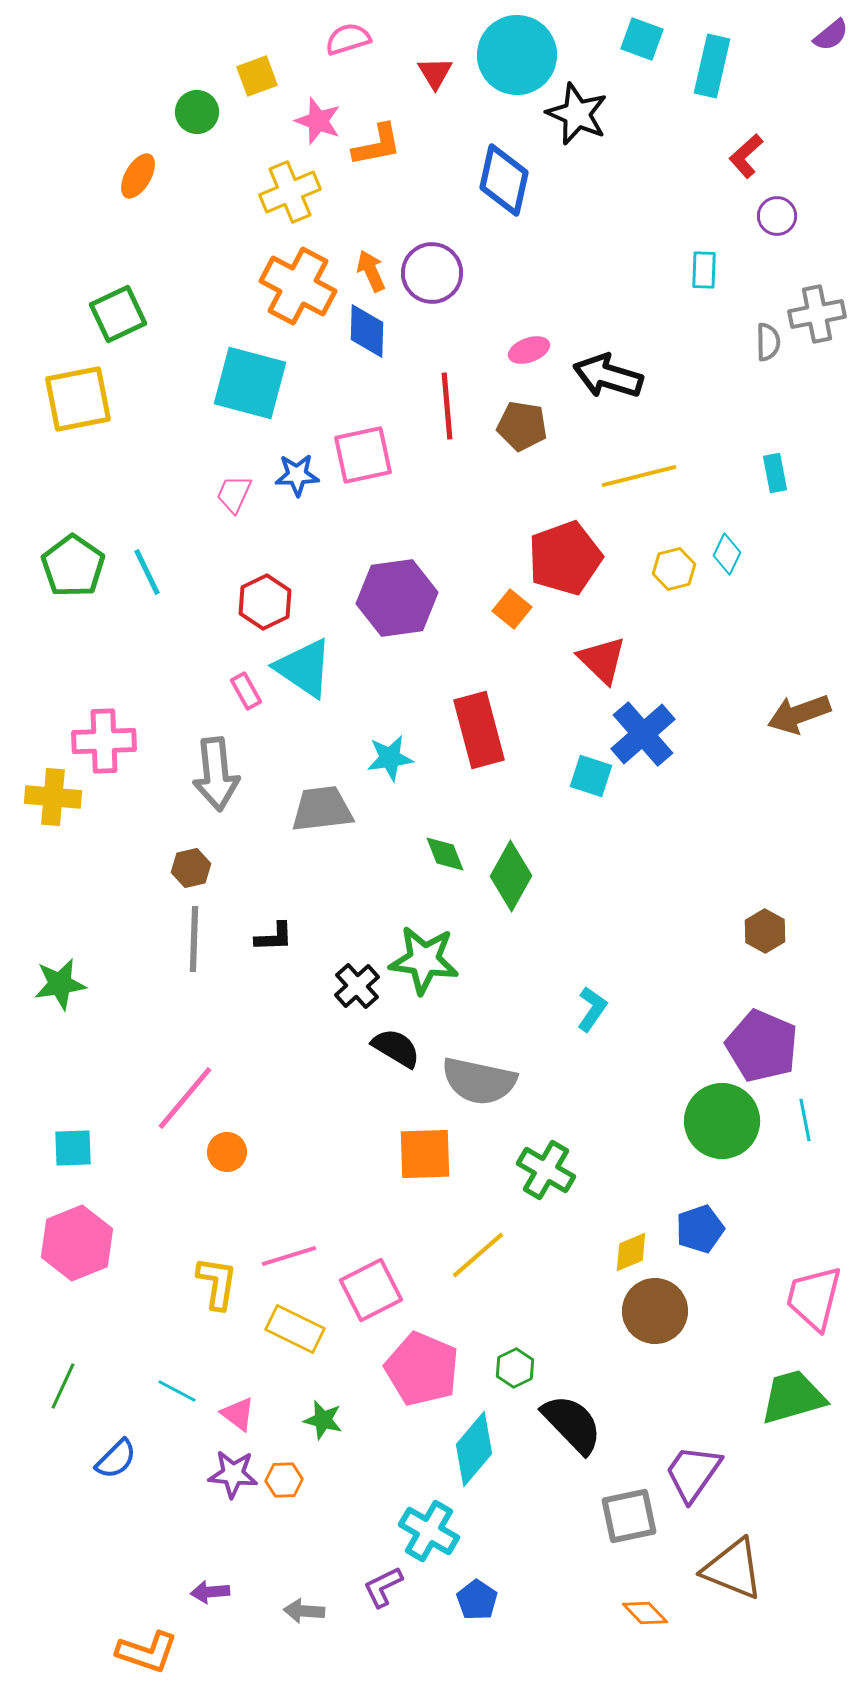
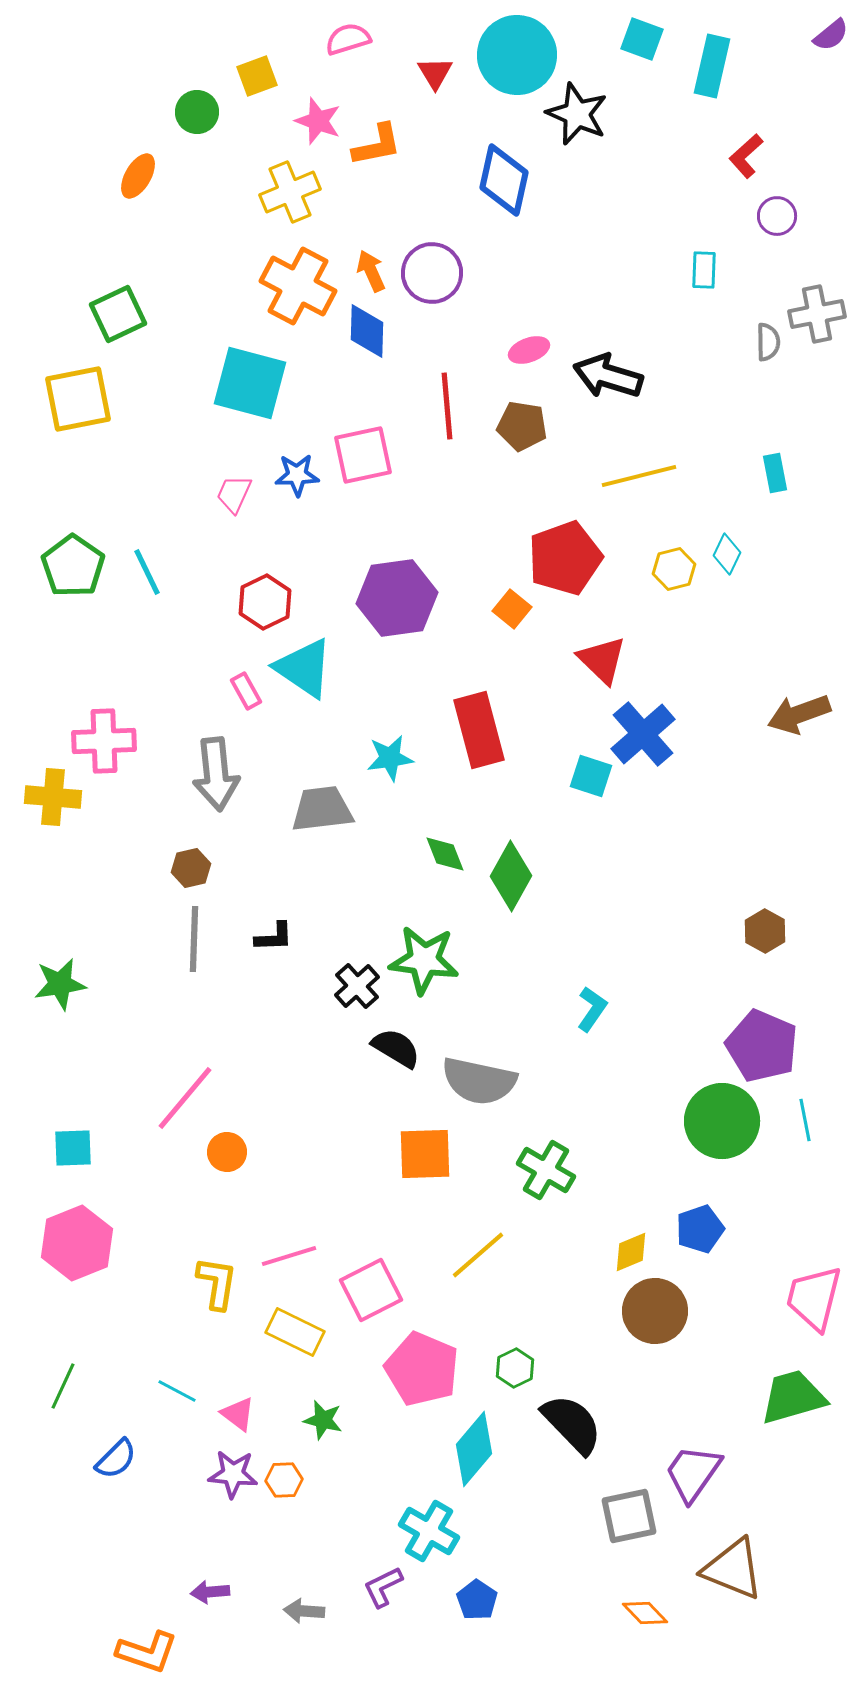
yellow rectangle at (295, 1329): moved 3 px down
